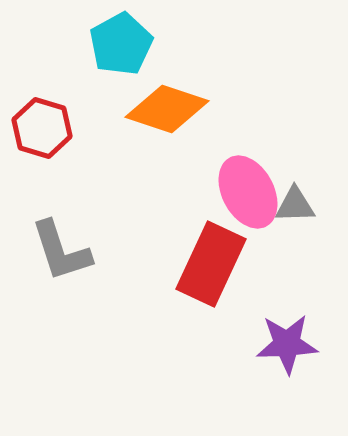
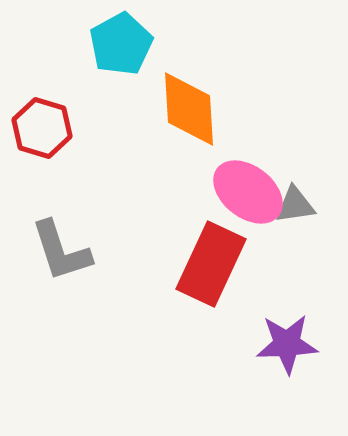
orange diamond: moved 22 px right; rotated 68 degrees clockwise
pink ellipse: rotated 24 degrees counterclockwise
gray triangle: rotated 6 degrees counterclockwise
